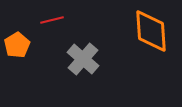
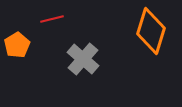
red line: moved 1 px up
orange diamond: rotated 21 degrees clockwise
